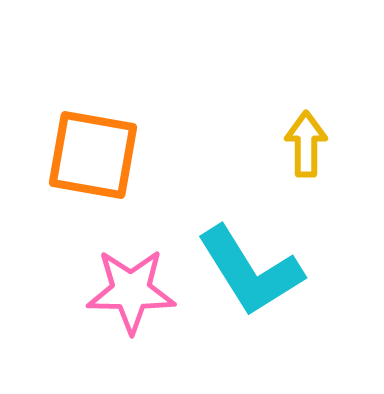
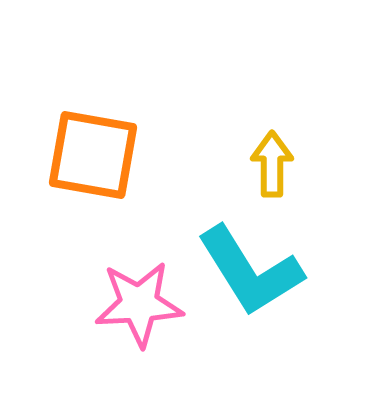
yellow arrow: moved 34 px left, 20 px down
pink star: moved 8 px right, 13 px down; rotated 4 degrees counterclockwise
